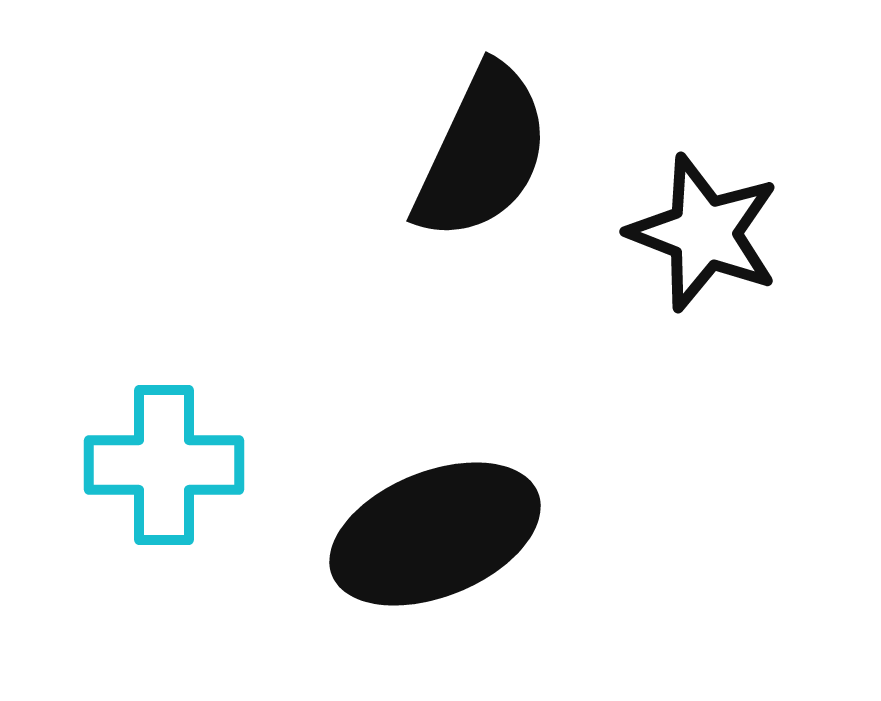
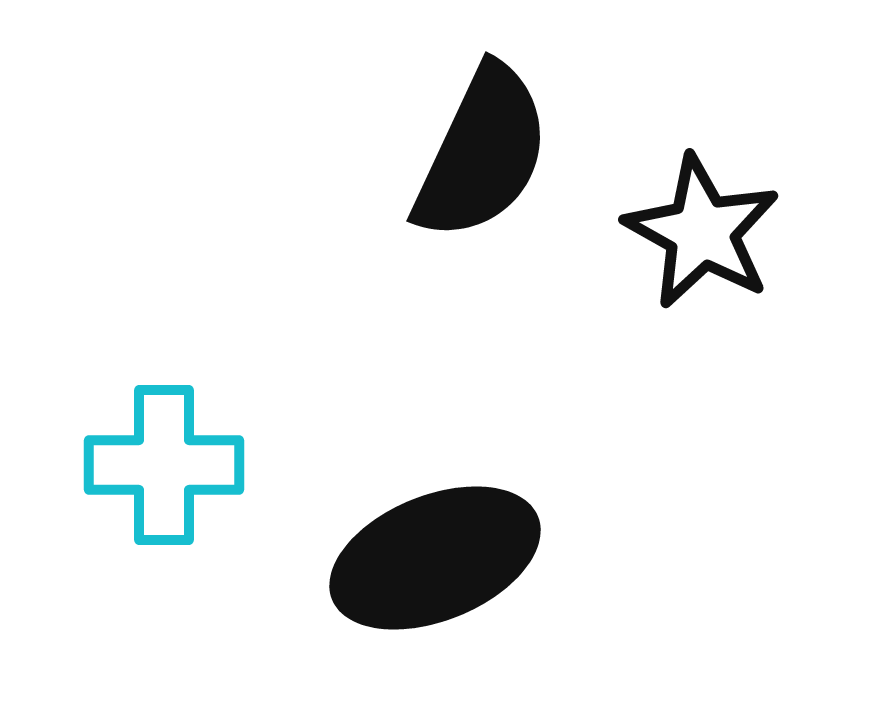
black star: moved 2 px left, 1 px up; rotated 8 degrees clockwise
black ellipse: moved 24 px down
